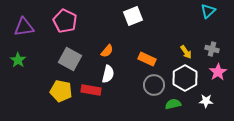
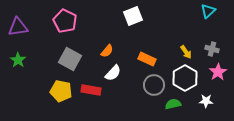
purple triangle: moved 6 px left
white semicircle: moved 5 px right, 1 px up; rotated 30 degrees clockwise
